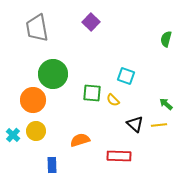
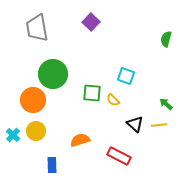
red rectangle: rotated 25 degrees clockwise
